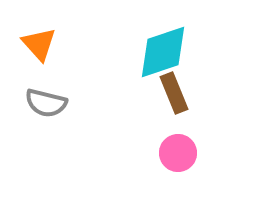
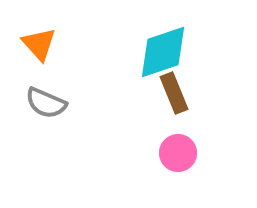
gray semicircle: rotated 9 degrees clockwise
